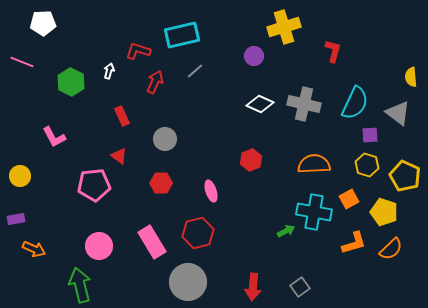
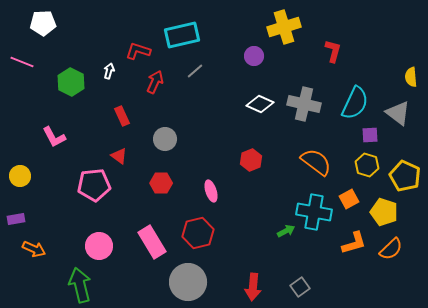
orange semicircle at (314, 164): moved 2 px right, 2 px up; rotated 40 degrees clockwise
